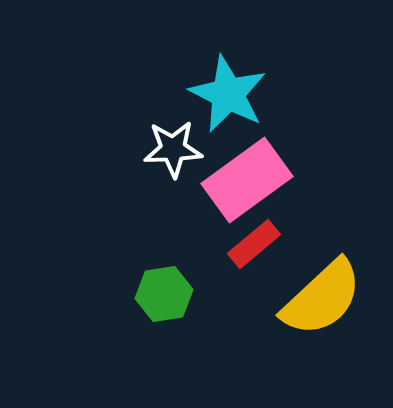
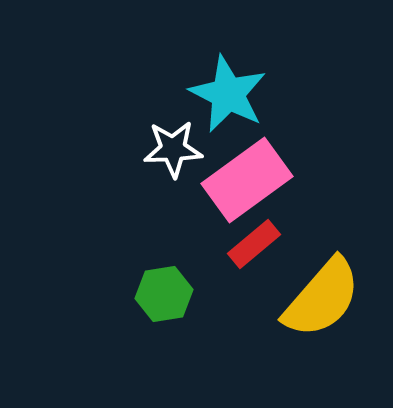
yellow semicircle: rotated 6 degrees counterclockwise
